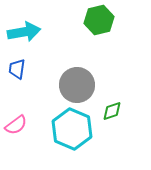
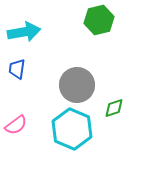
green diamond: moved 2 px right, 3 px up
